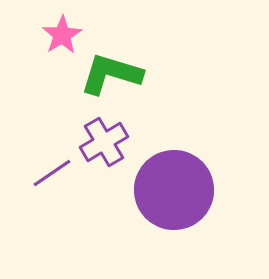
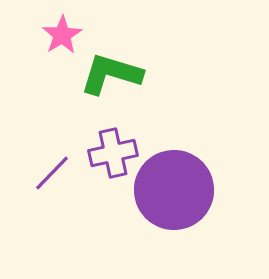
purple cross: moved 9 px right, 11 px down; rotated 18 degrees clockwise
purple line: rotated 12 degrees counterclockwise
